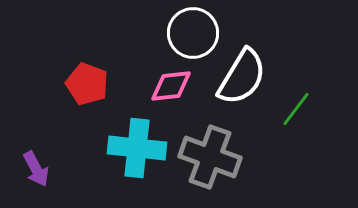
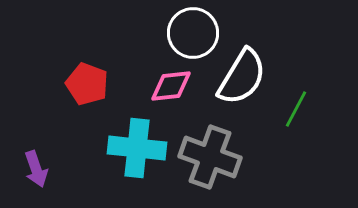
green line: rotated 9 degrees counterclockwise
purple arrow: rotated 9 degrees clockwise
